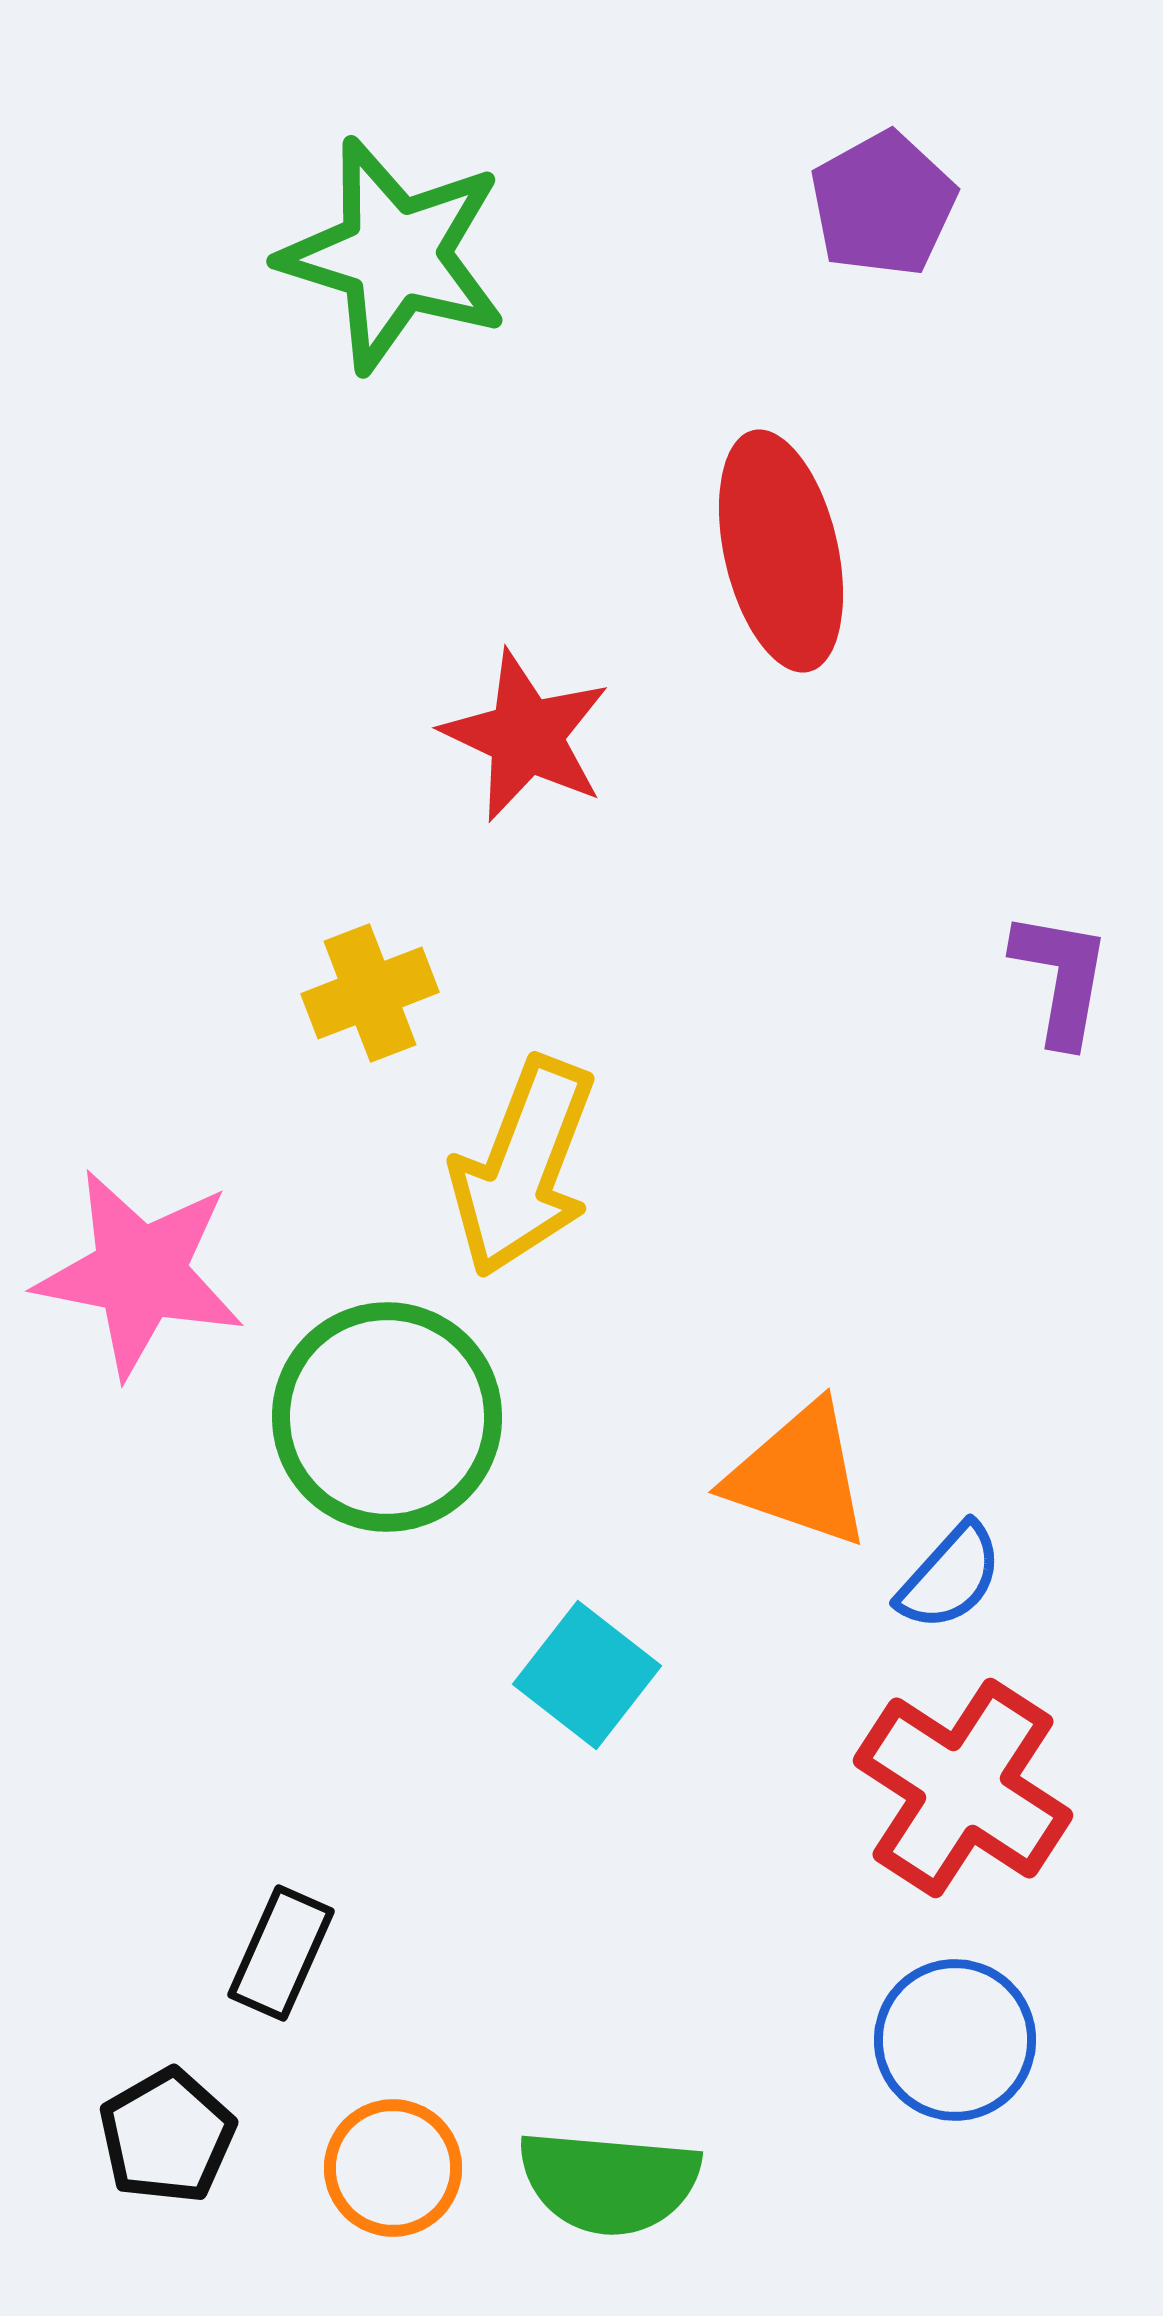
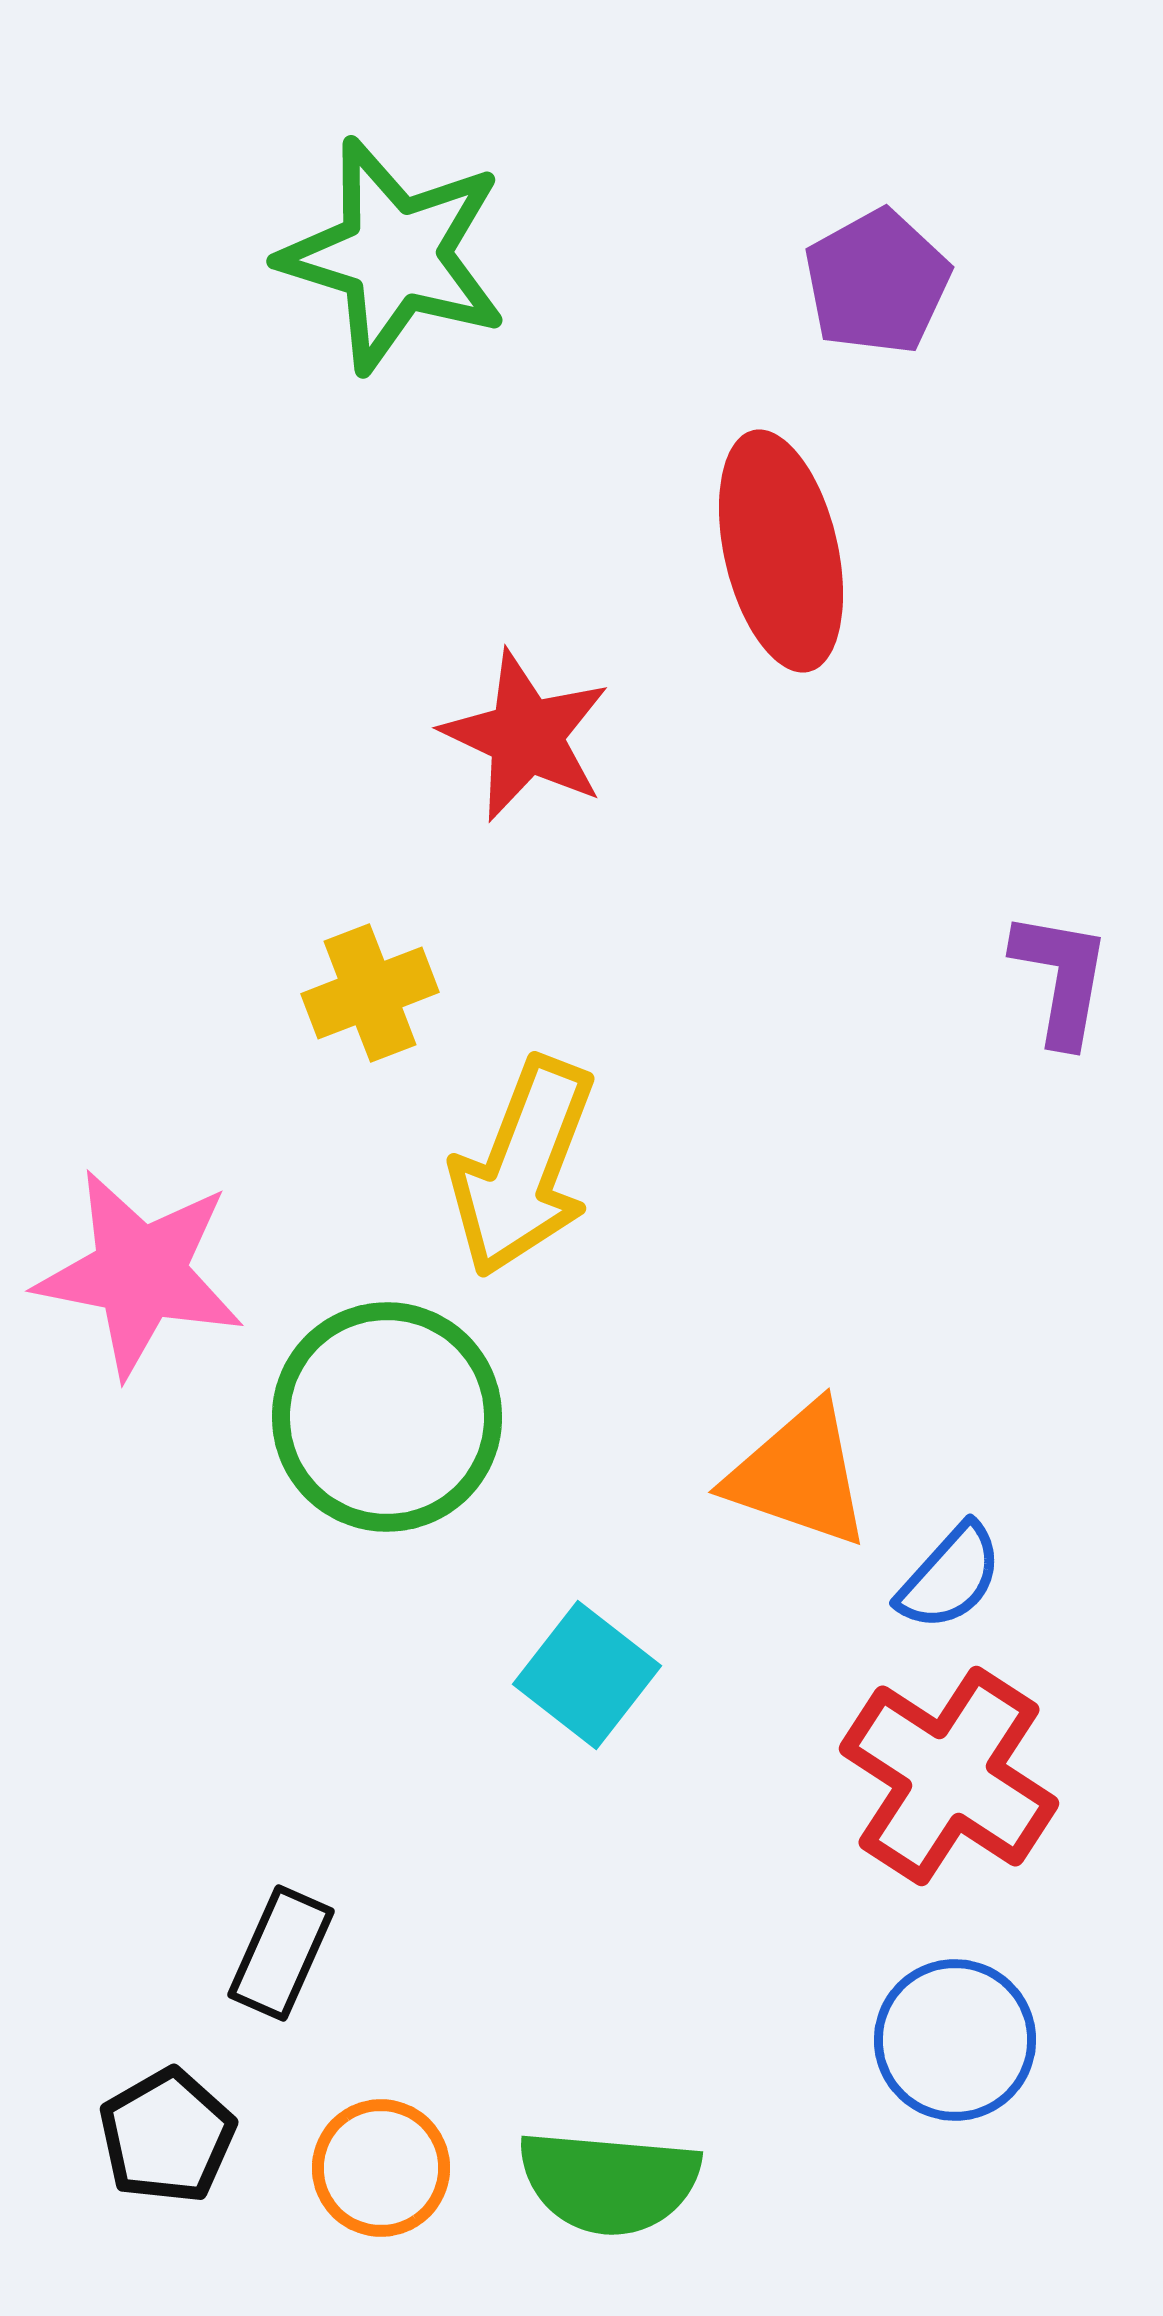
purple pentagon: moved 6 px left, 78 px down
red cross: moved 14 px left, 12 px up
orange circle: moved 12 px left
